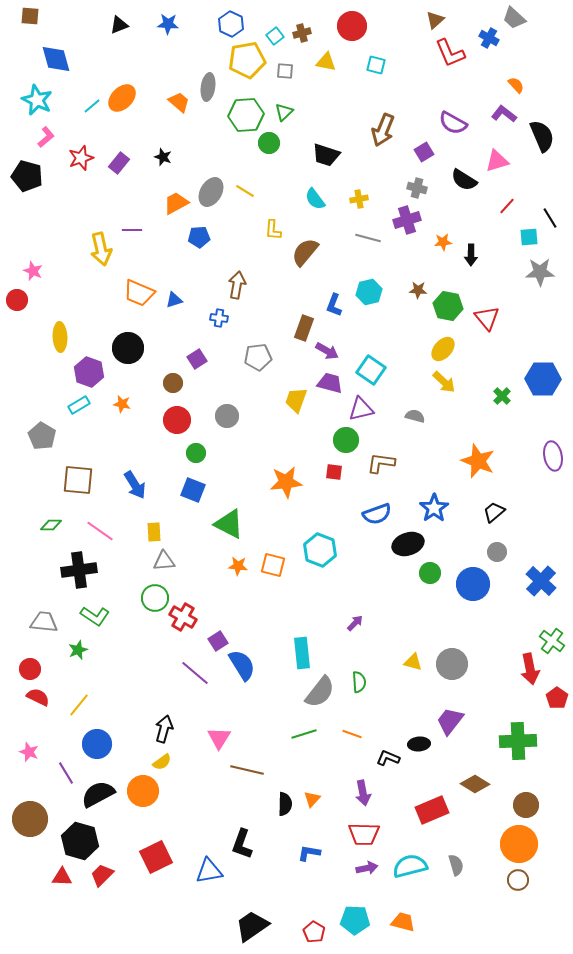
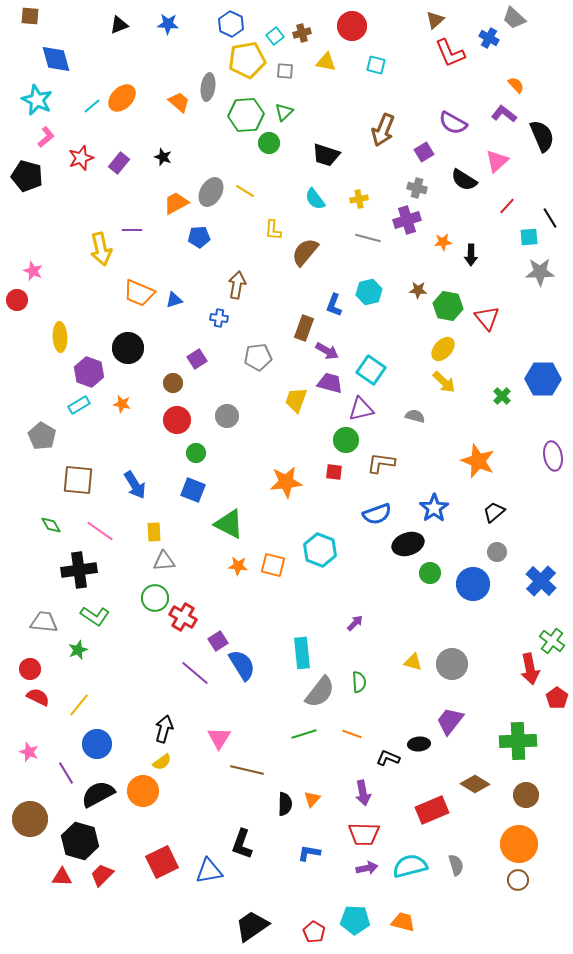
pink triangle at (497, 161): rotated 25 degrees counterclockwise
green diamond at (51, 525): rotated 60 degrees clockwise
brown circle at (526, 805): moved 10 px up
red square at (156, 857): moved 6 px right, 5 px down
